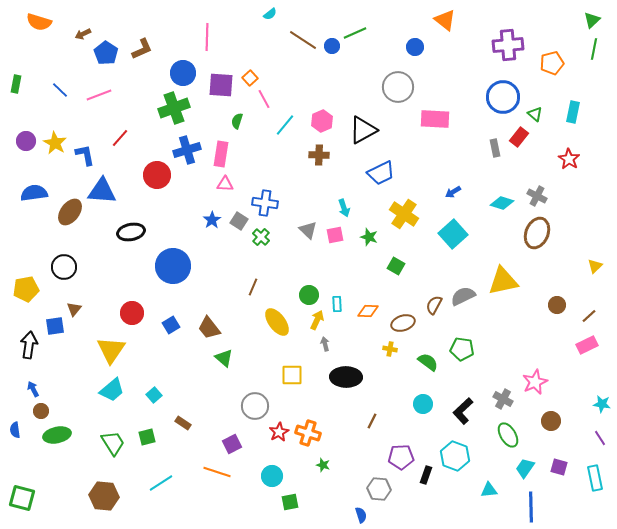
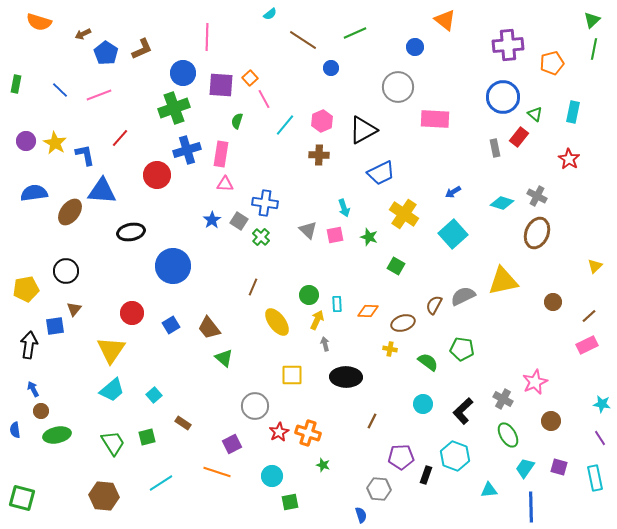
blue circle at (332, 46): moved 1 px left, 22 px down
black circle at (64, 267): moved 2 px right, 4 px down
brown circle at (557, 305): moved 4 px left, 3 px up
